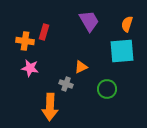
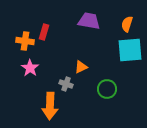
purple trapezoid: rotated 50 degrees counterclockwise
cyan square: moved 8 px right, 1 px up
pink star: rotated 24 degrees clockwise
orange arrow: moved 1 px up
